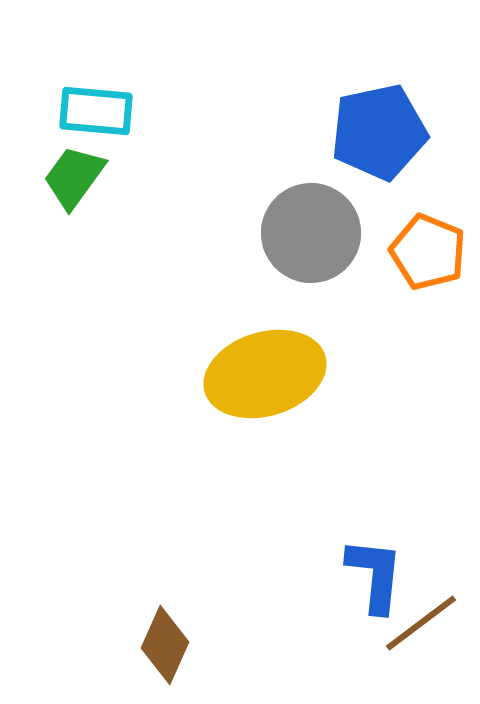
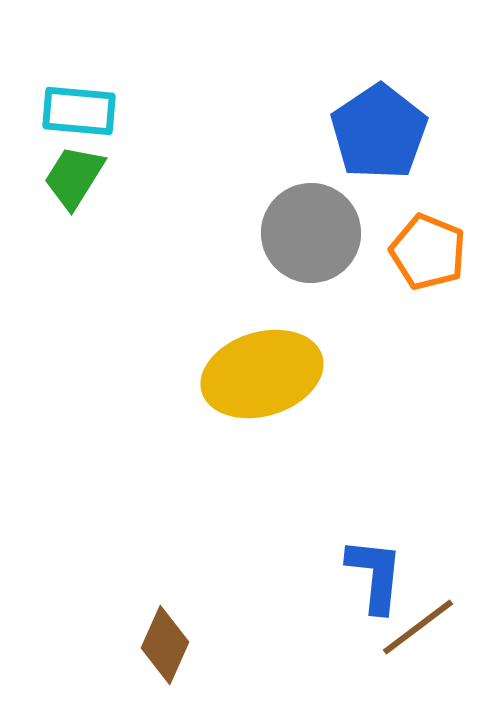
cyan rectangle: moved 17 px left
blue pentagon: rotated 22 degrees counterclockwise
green trapezoid: rotated 4 degrees counterclockwise
yellow ellipse: moved 3 px left
brown line: moved 3 px left, 4 px down
